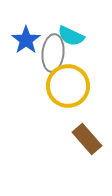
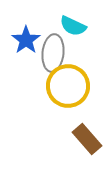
cyan semicircle: moved 2 px right, 10 px up
